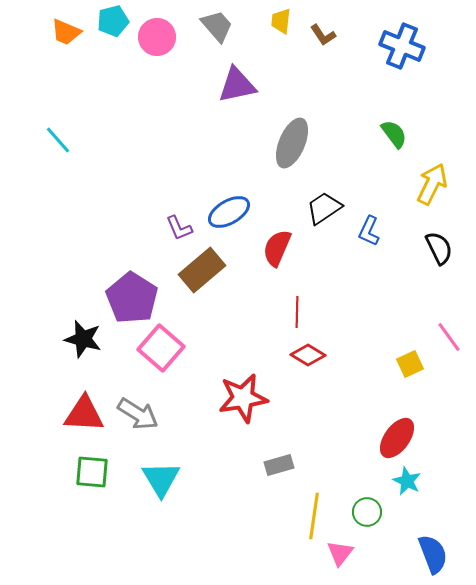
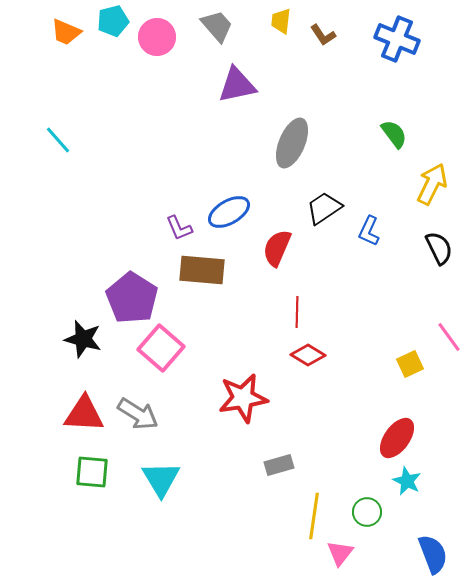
blue cross: moved 5 px left, 7 px up
brown rectangle: rotated 45 degrees clockwise
